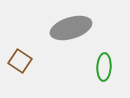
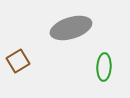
brown square: moved 2 px left; rotated 25 degrees clockwise
